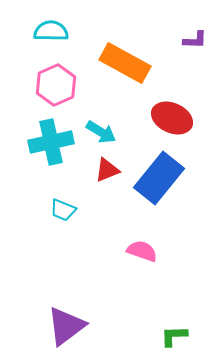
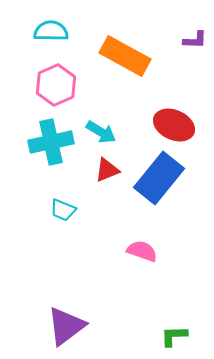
orange rectangle: moved 7 px up
red ellipse: moved 2 px right, 7 px down
